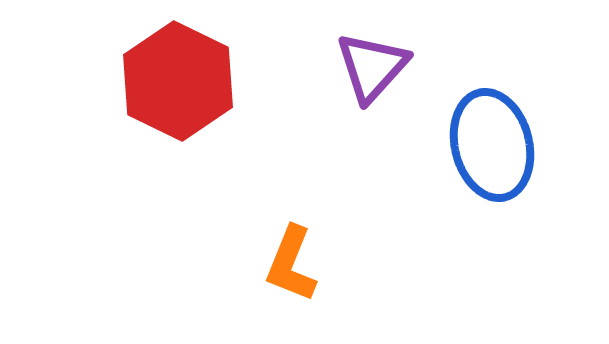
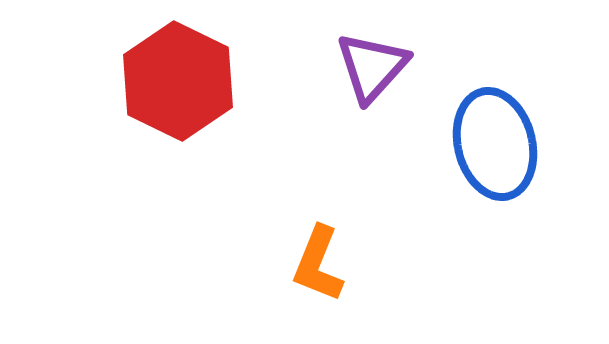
blue ellipse: moved 3 px right, 1 px up
orange L-shape: moved 27 px right
